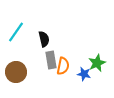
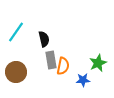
green star: moved 1 px right
blue star: moved 1 px left, 6 px down; rotated 16 degrees counterclockwise
